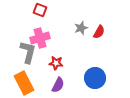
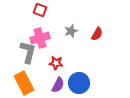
gray star: moved 10 px left, 3 px down
red semicircle: moved 2 px left, 2 px down
blue circle: moved 16 px left, 5 px down
